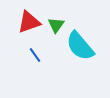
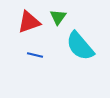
green triangle: moved 2 px right, 8 px up
blue line: rotated 42 degrees counterclockwise
